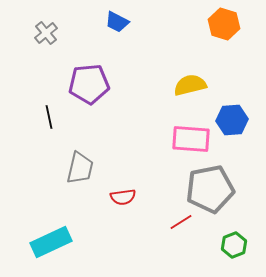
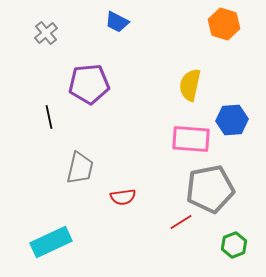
yellow semicircle: rotated 64 degrees counterclockwise
